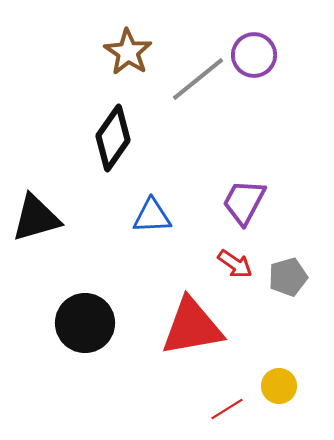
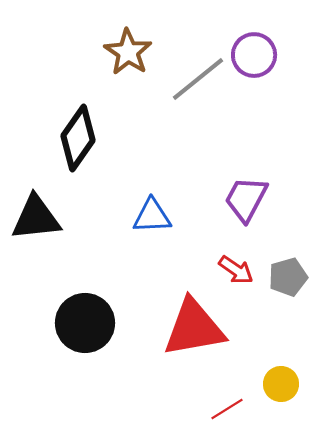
black diamond: moved 35 px left
purple trapezoid: moved 2 px right, 3 px up
black triangle: rotated 10 degrees clockwise
red arrow: moved 1 px right, 6 px down
red triangle: moved 2 px right, 1 px down
yellow circle: moved 2 px right, 2 px up
